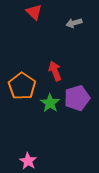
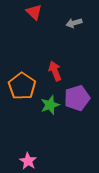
green star: moved 2 px down; rotated 18 degrees clockwise
